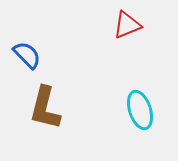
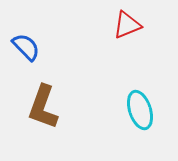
blue semicircle: moved 1 px left, 8 px up
brown L-shape: moved 2 px left, 1 px up; rotated 6 degrees clockwise
